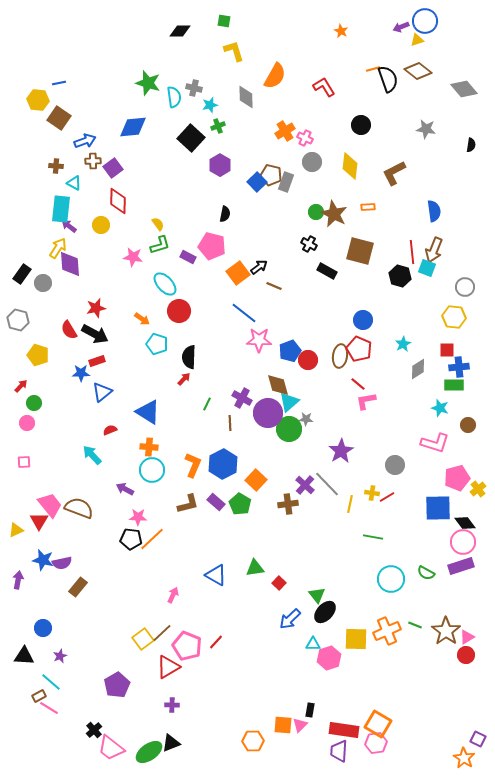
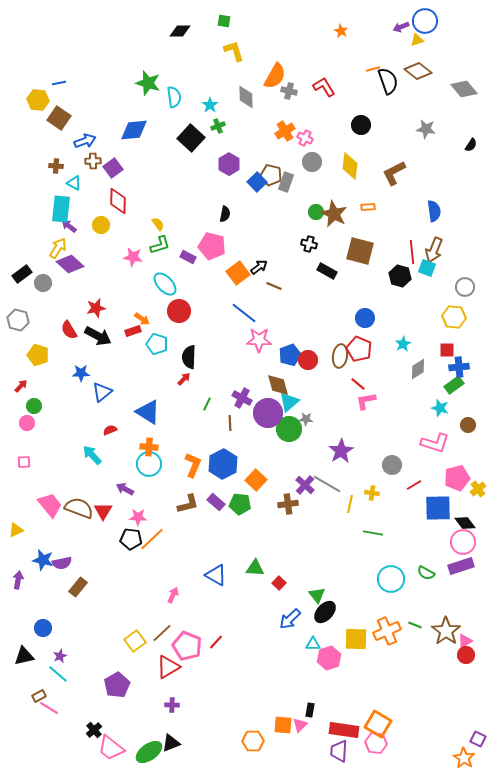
black semicircle at (388, 79): moved 2 px down
gray cross at (194, 88): moved 95 px right, 3 px down
cyan star at (210, 105): rotated 21 degrees counterclockwise
blue diamond at (133, 127): moved 1 px right, 3 px down
black semicircle at (471, 145): rotated 24 degrees clockwise
purple hexagon at (220, 165): moved 9 px right, 1 px up
black cross at (309, 244): rotated 14 degrees counterclockwise
purple diamond at (70, 264): rotated 44 degrees counterclockwise
black rectangle at (22, 274): rotated 18 degrees clockwise
blue circle at (363, 320): moved 2 px right, 2 px up
black arrow at (95, 334): moved 3 px right, 2 px down
blue pentagon at (290, 351): moved 4 px down
red rectangle at (97, 361): moved 36 px right, 30 px up
green rectangle at (454, 385): rotated 36 degrees counterclockwise
green circle at (34, 403): moved 3 px down
gray circle at (395, 465): moved 3 px left
cyan circle at (152, 470): moved 3 px left, 6 px up
gray line at (327, 484): rotated 16 degrees counterclockwise
red line at (387, 497): moved 27 px right, 12 px up
green pentagon at (240, 504): rotated 25 degrees counterclockwise
red triangle at (39, 521): moved 64 px right, 10 px up
green line at (373, 537): moved 4 px up
green triangle at (255, 568): rotated 12 degrees clockwise
pink triangle at (467, 637): moved 2 px left, 4 px down
yellow square at (143, 639): moved 8 px left, 2 px down
black triangle at (24, 656): rotated 15 degrees counterclockwise
cyan line at (51, 682): moved 7 px right, 8 px up
pink hexagon at (376, 743): rotated 15 degrees clockwise
